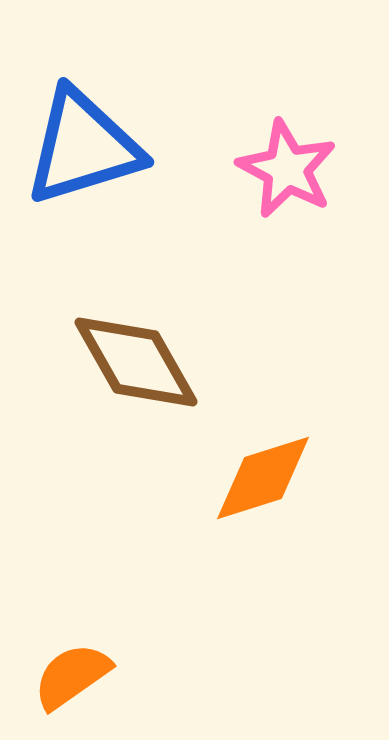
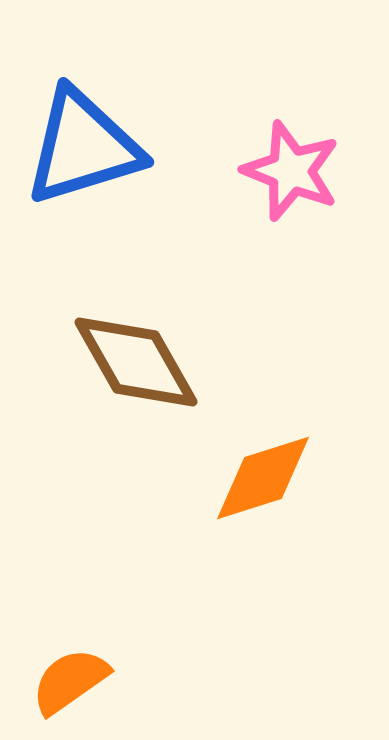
pink star: moved 4 px right, 2 px down; rotated 6 degrees counterclockwise
orange semicircle: moved 2 px left, 5 px down
